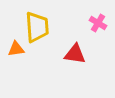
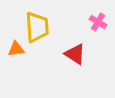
pink cross: moved 1 px up
red triangle: rotated 25 degrees clockwise
